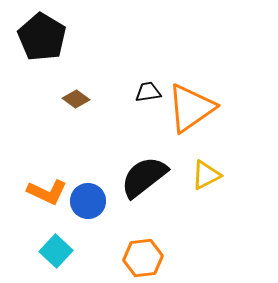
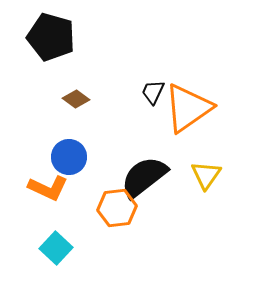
black pentagon: moved 9 px right; rotated 15 degrees counterclockwise
black trapezoid: moved 5 px right; rotated 56 degrees counterclockwise
orange triangle: moved 3 px left
yellow triangle: rotated 28 degrees counterclockwise
orange L-shape: moved 1 px right, 4 px up
blue circle: moved 19 px left, 44 px up
cyan square: moved 3 px up
orange hexagon: moved 26 px left, 50 px up
